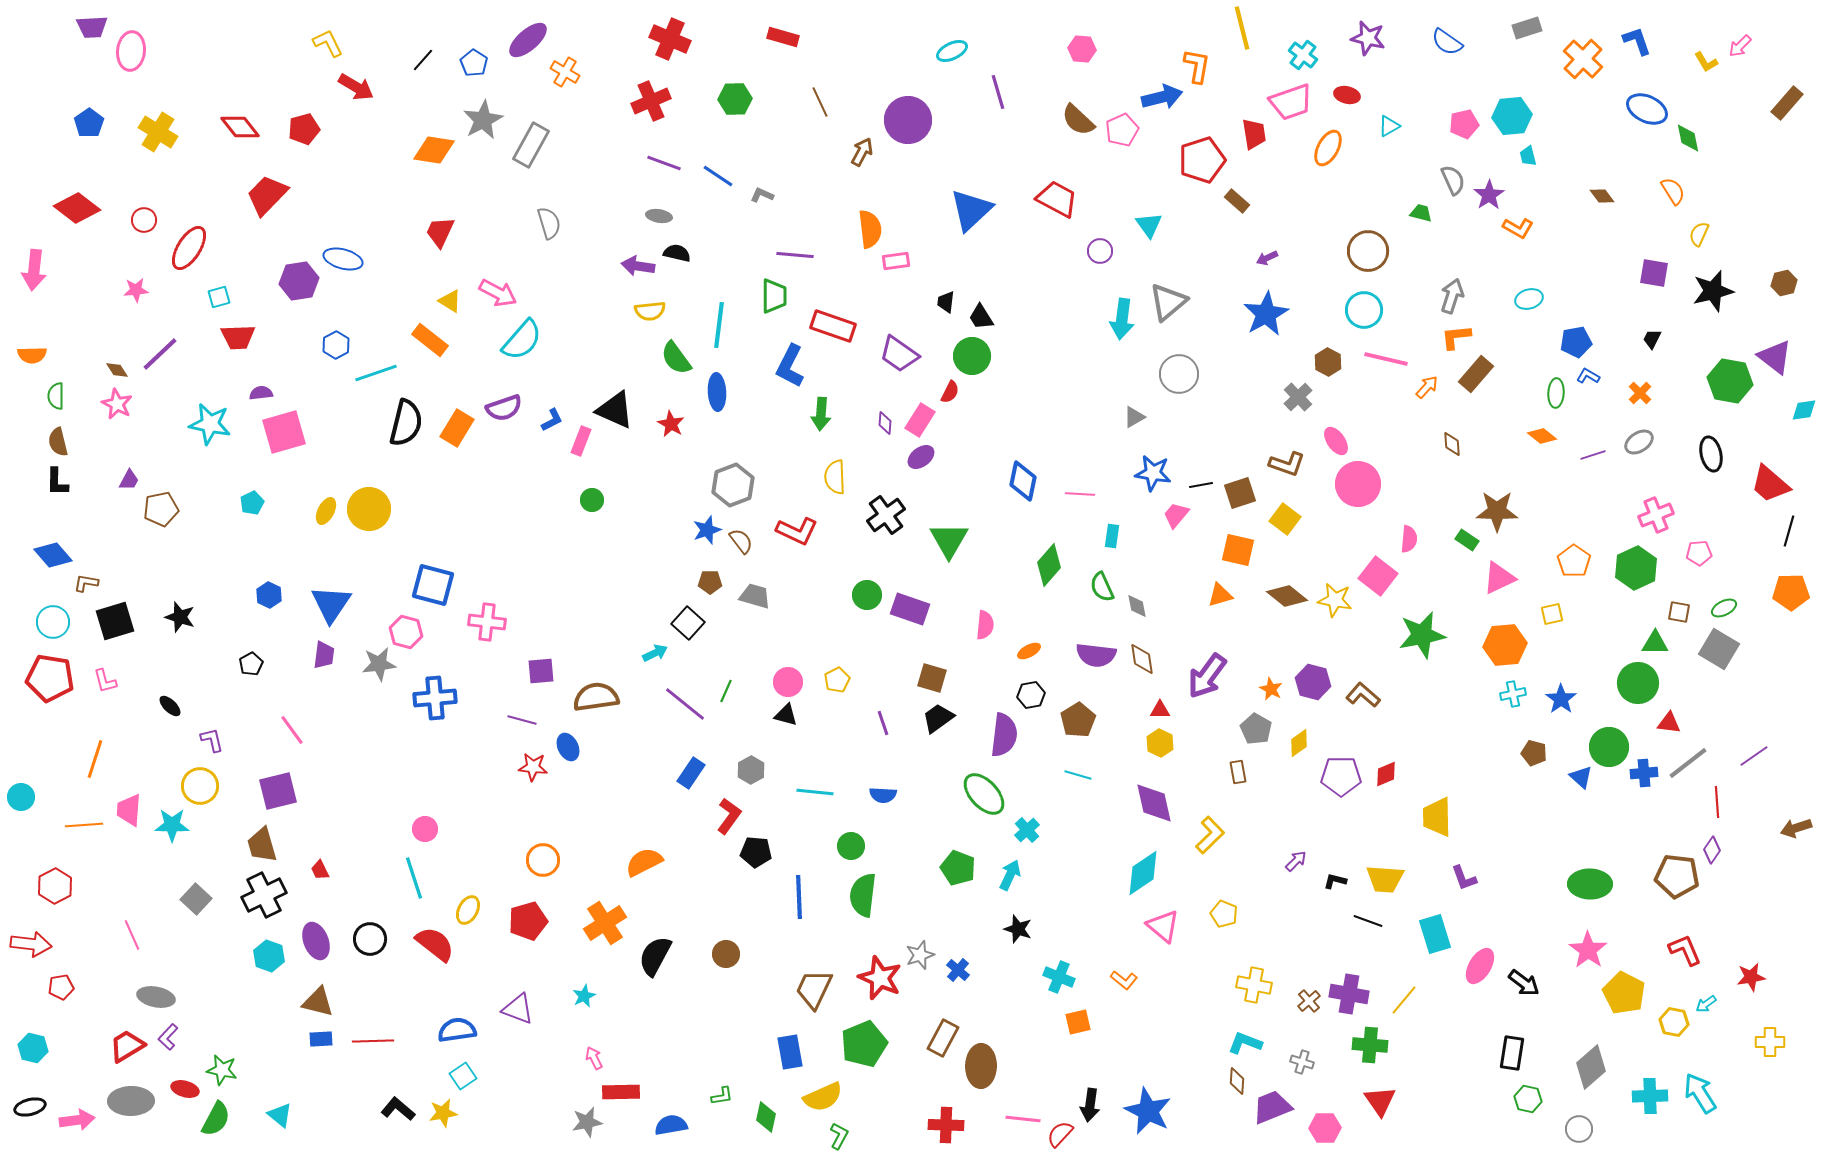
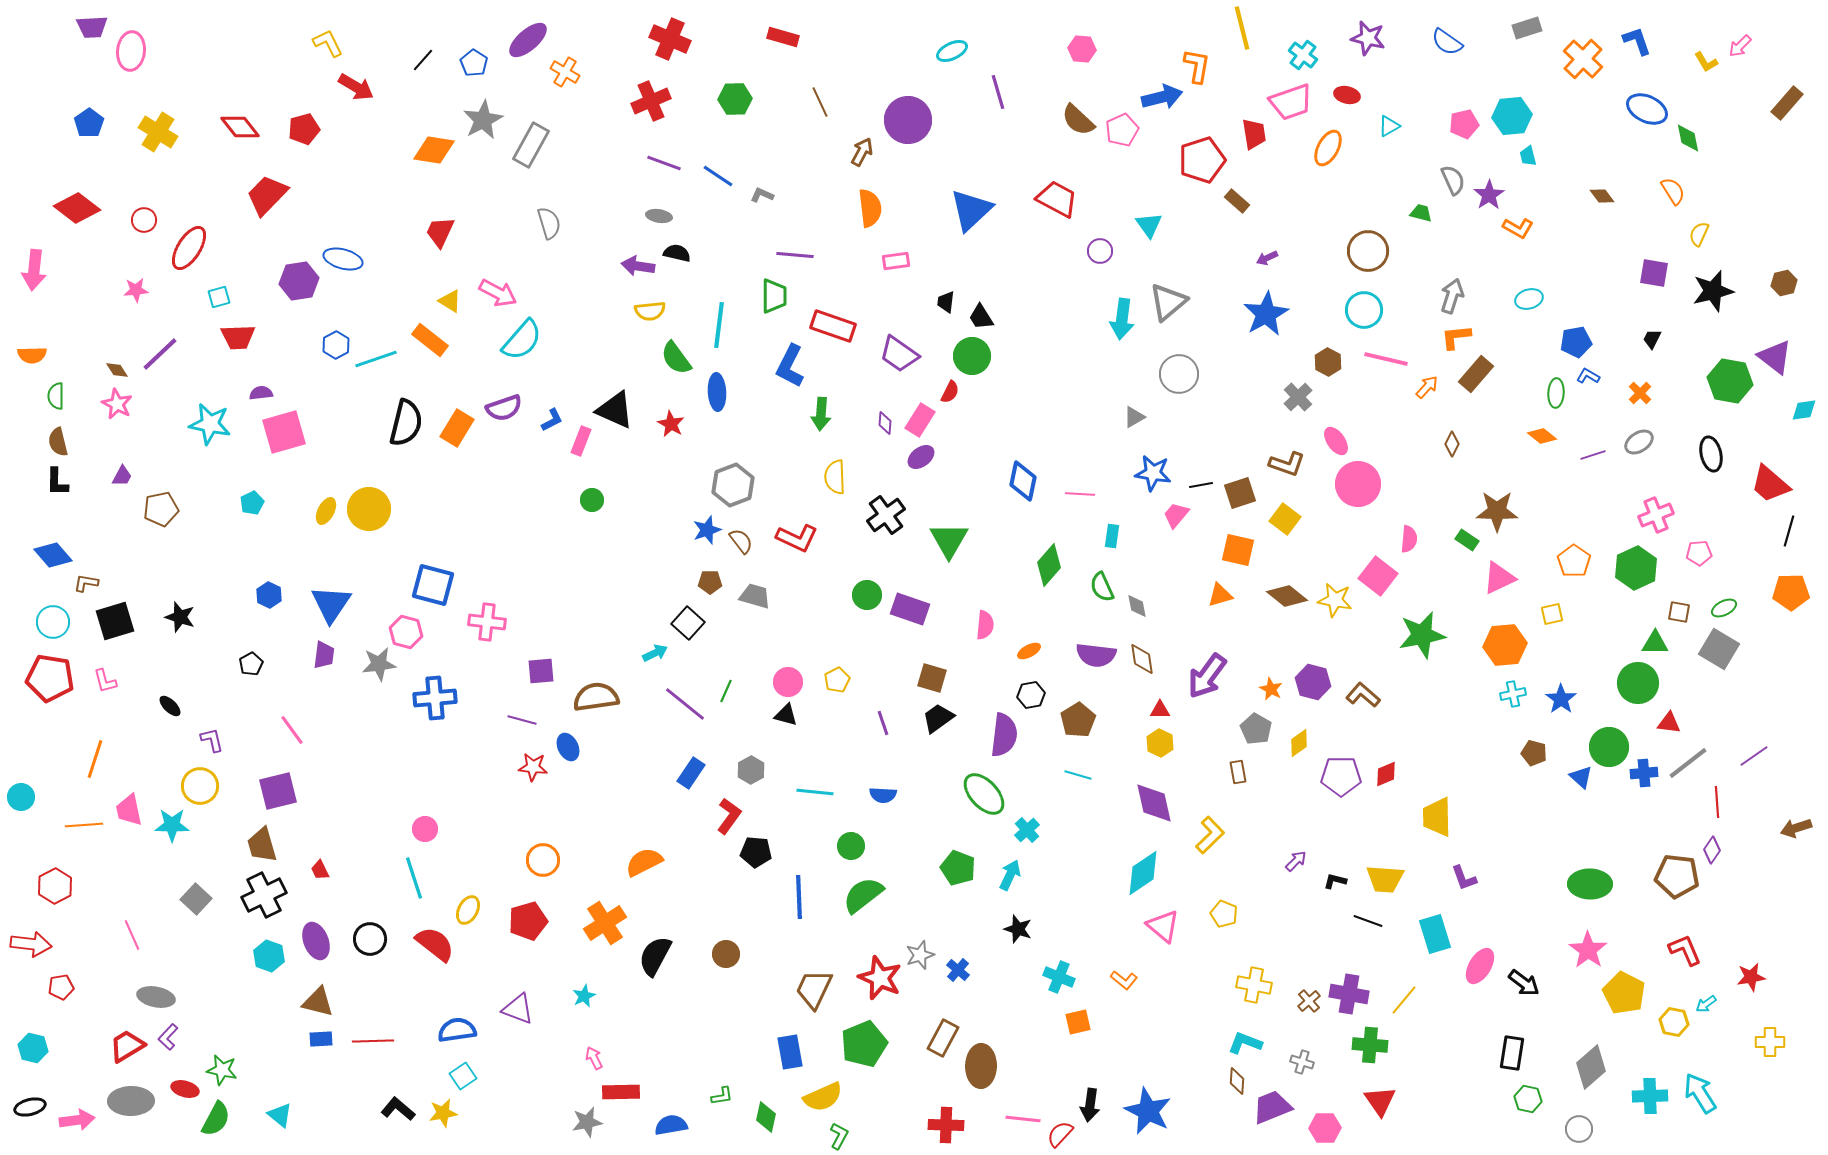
orange semicircle at (870, 229): moved 21 px up
cyan line at (376, 373): moved 14 px up
brown diamond at (1452, 444): rotated 30 degrees clockwise
purple trapezoid at (129, 480): moved 7 px left, 4 px up
red L-shape at (797, 531): moved 7 px down
pink trapezoid at (129, 810): rotated 16 degrees counterclockwise
green semicircle at (863, 895): rotated 45 degrees clockwise
